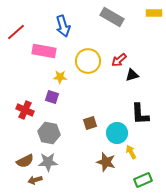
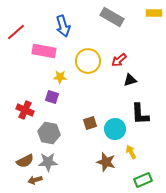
black triangle: moved 2 px left, 5 px down
cyan circle: moved 2 px left, 4 px up
